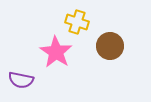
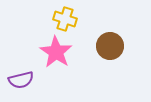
yellow cross: moved 12 px left, 3 px up
purple semicircle: rotated 25 degrees counterclockwise
